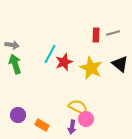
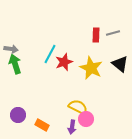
gray arrow: moved 1 px left, 4 px down
